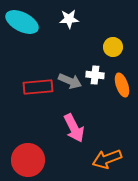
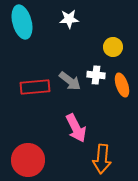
cyan ellipse: rotated 48 degrees clockwise
white cross: moved 1 px right
gray arrow: rotated 15 degrees clockwise
red rectangle: moved 3 px left
pink arrow: moved 2 px right
orange arrow: moved 5 px left; rotated 64 degrees counterclockwise
